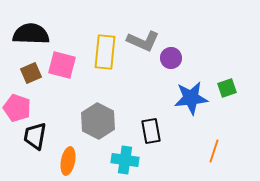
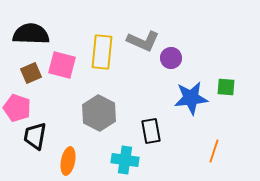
yellow rectangle: moved 3 px left
green square: moved 1 px left, 1 px up; rotated 24 degrees clockwise
gray hexagon: moved 1 px right, 8 px up
